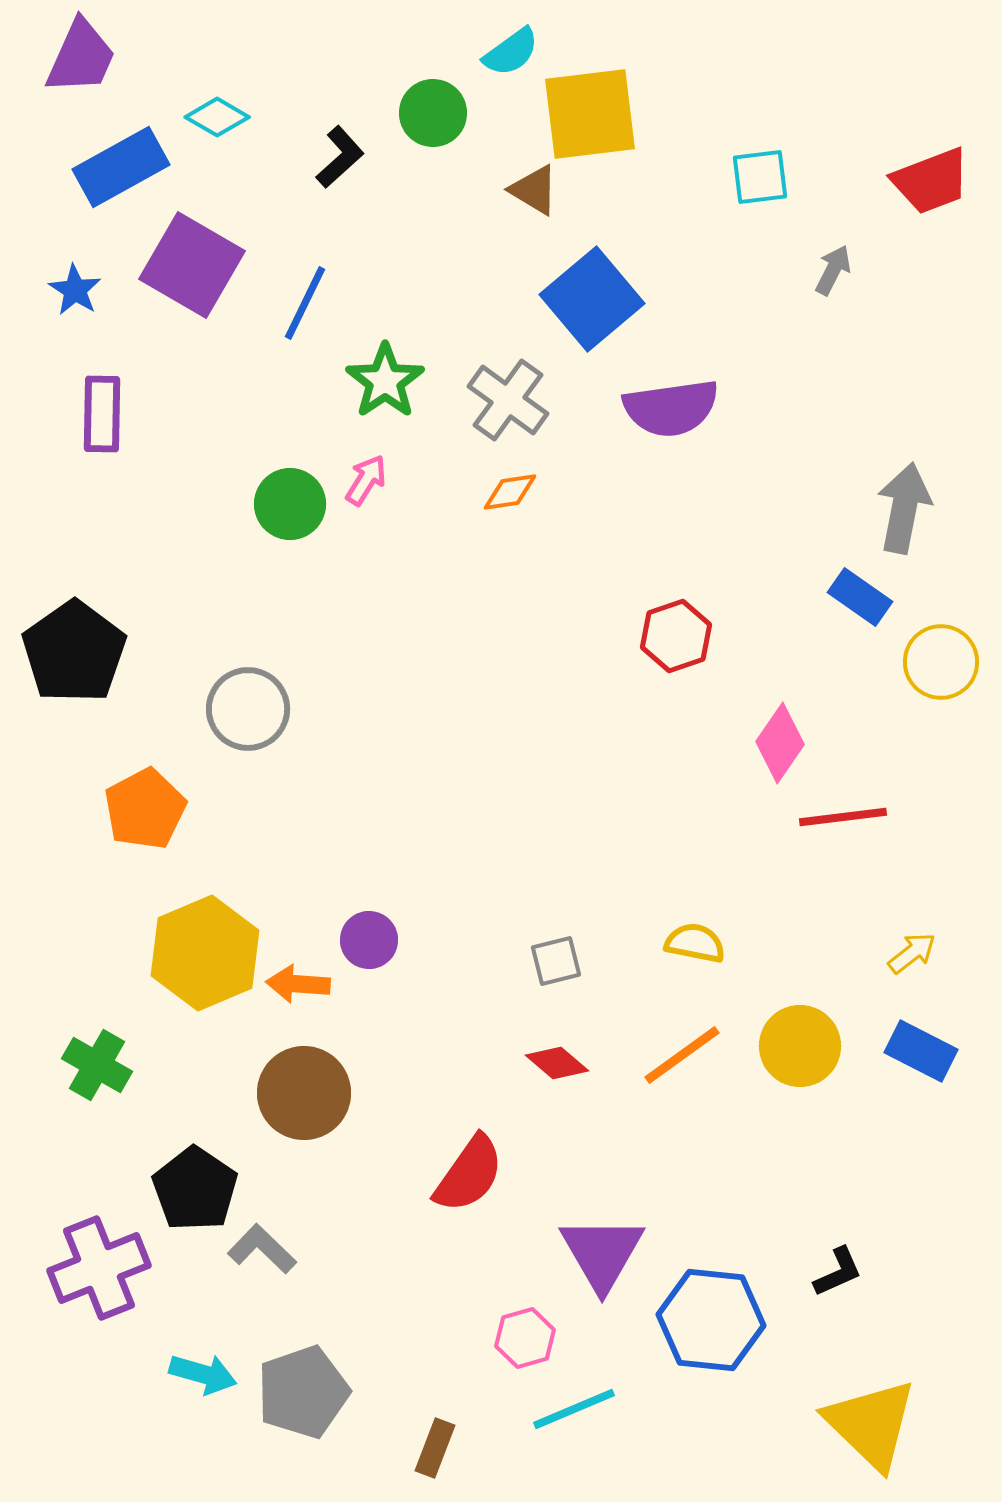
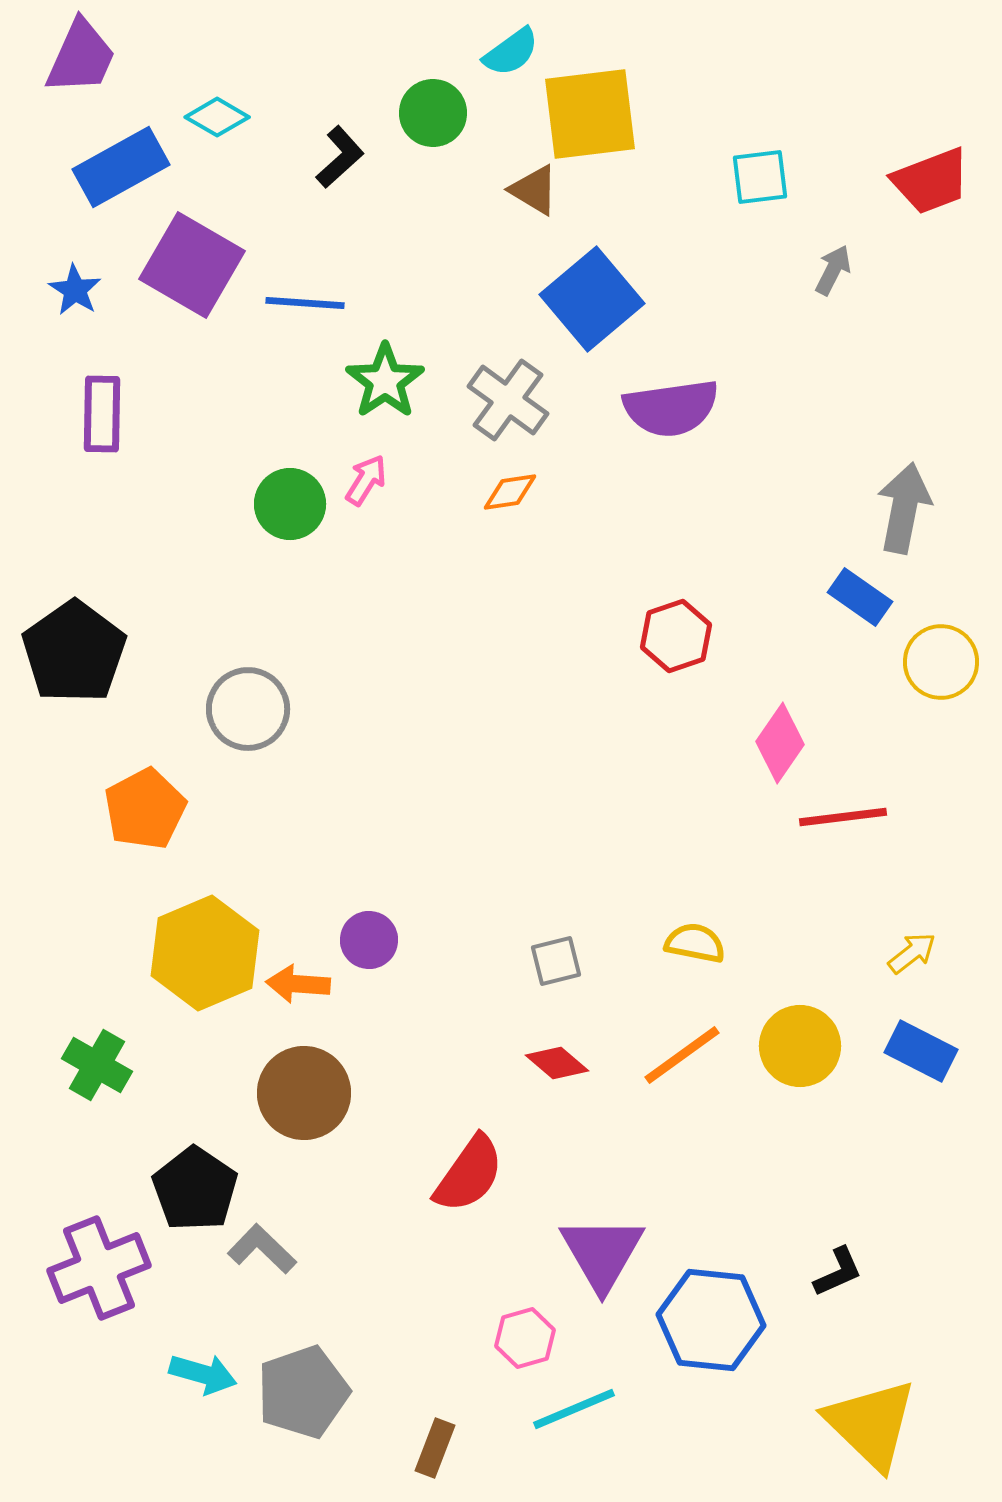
blue line at (305, 303): rotated 68 degrees clockwise
